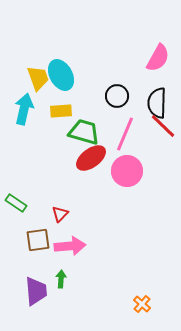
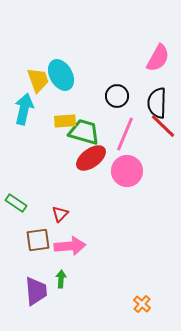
yellow trapezoid: moved 2 px down
yellow rectangle: moved 4 px right, 10 px down
